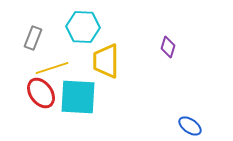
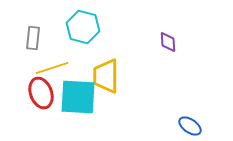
cyan hexagon: rotated 12 degrees clockwise
gray rectangle: rotated 15 degrees counterclockwise
purple diamond: moved 5 px up; rotated 20 degrees counterclockwise
yellow trapezoid: moved 15 px down
red ellipse: rotated 16 degrees clockwise
